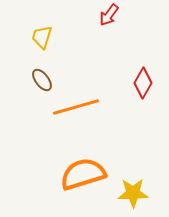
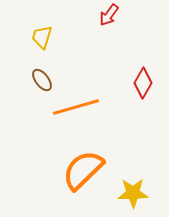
orange semicircle: moved 4 px up; rotated 27 degrees counterclockwise
